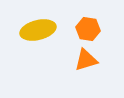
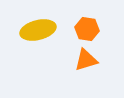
orange hexagon: moved 1 px left
